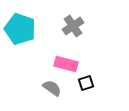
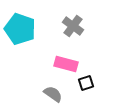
gray cross: rotated 20 degrees counterclockwise
gray semicircle: moved 1 px right, 6 px down
